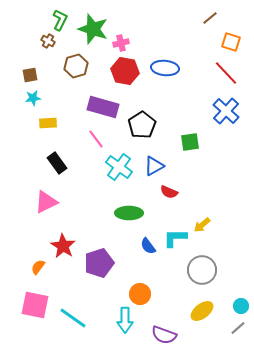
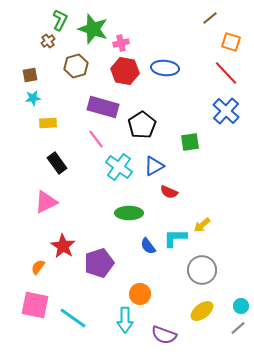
brown cross: rotated 24 degrees clockwise
